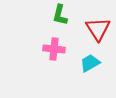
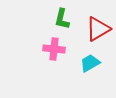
green L-shape: moved 2 px right, 4 px down
red triangle: rotated 32 degrees clockwise
